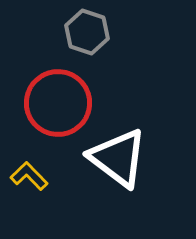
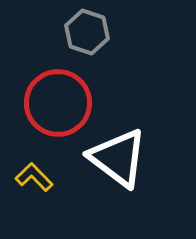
yellow L-shape: moved 5 px right, 1 px down
